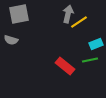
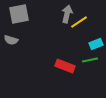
gray arrow: moved 1 px left
red rectangle: rotated 18 degrees counterclockwise
